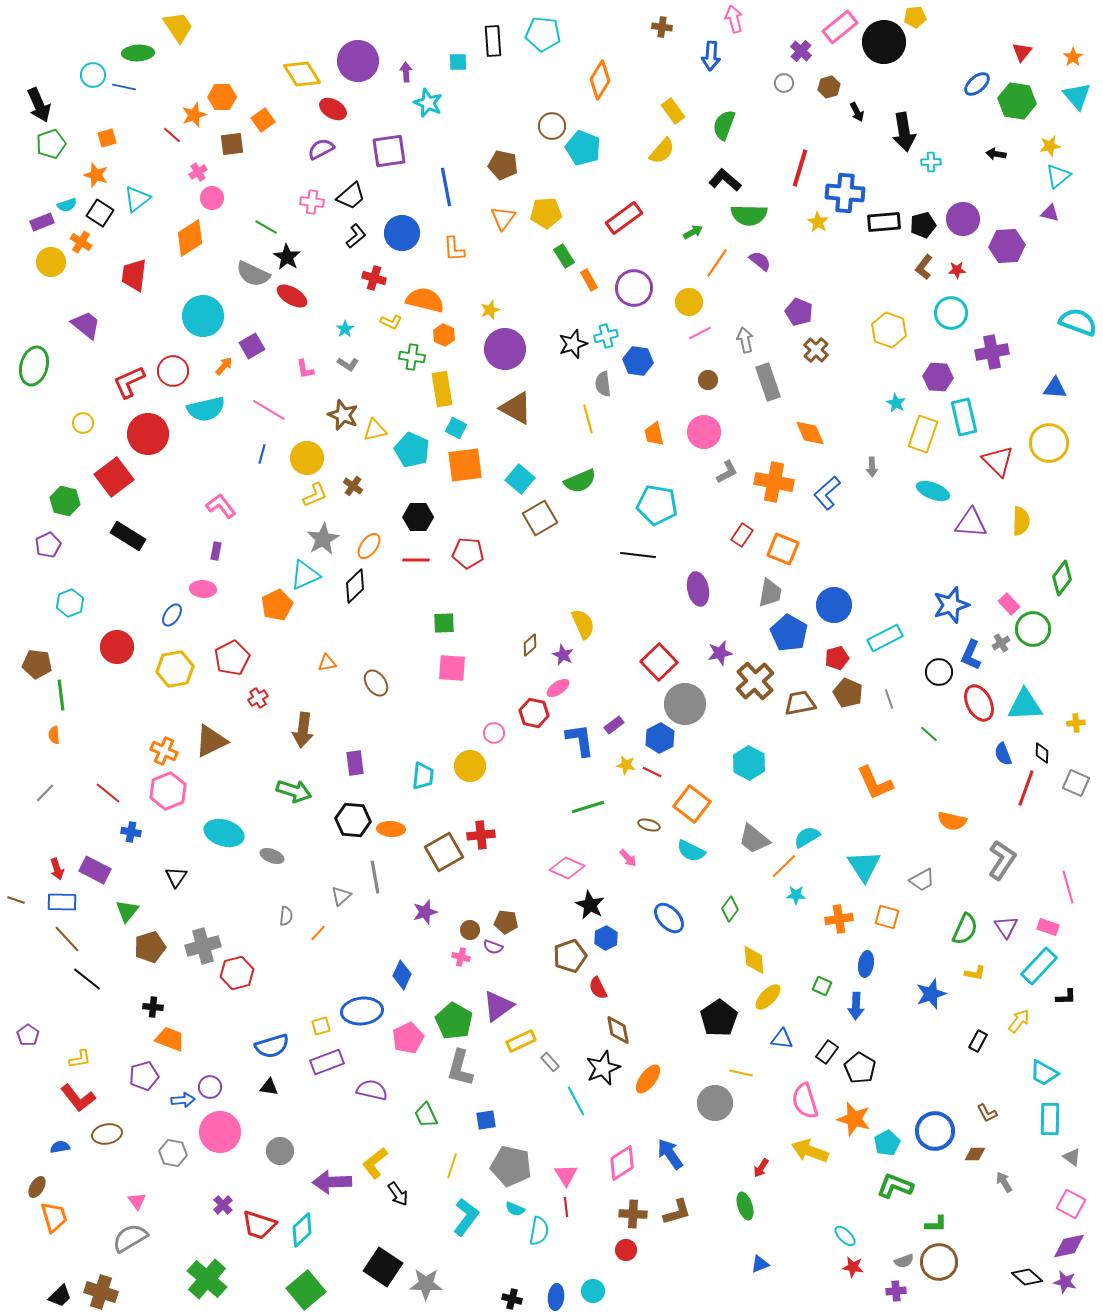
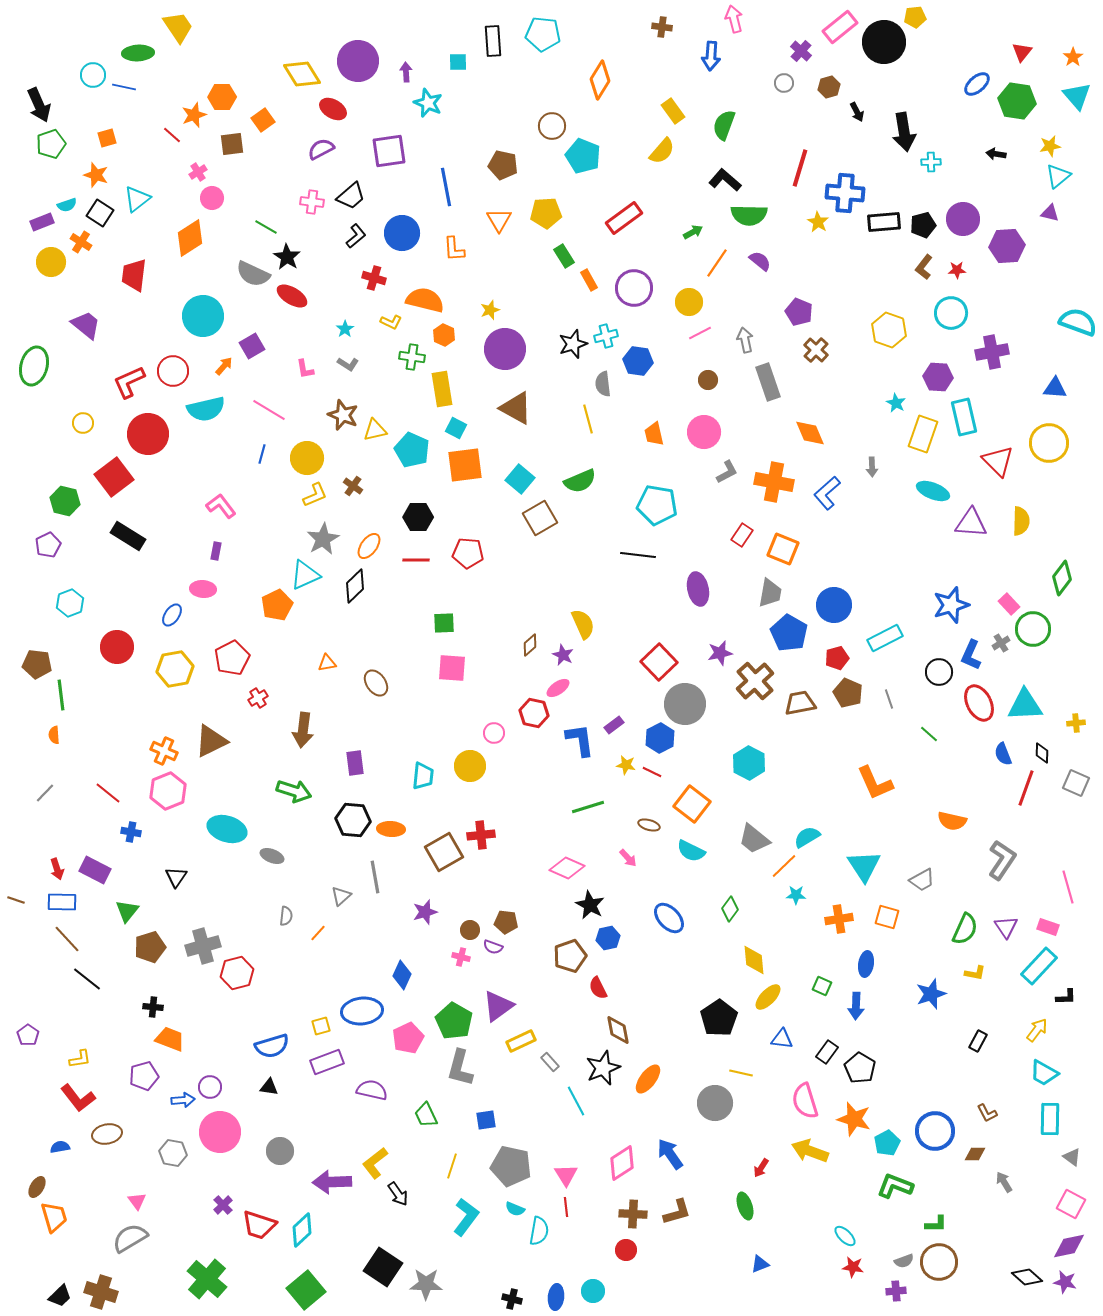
cyan pentagon at (583, 148): moved 8 px down
orange triangle at (503, 218): moved 4 px left, 2 px down; rotated 8 degrees counterclockwise
cyan ellipse at (224, 833): moved 3 px right, 4 px up
blue hexagon at (606, 938): moved 2 px right; rotated 15 degrees clockwise
yellow arrow at (1019, 1021): moved 18 px right, 9 px down
